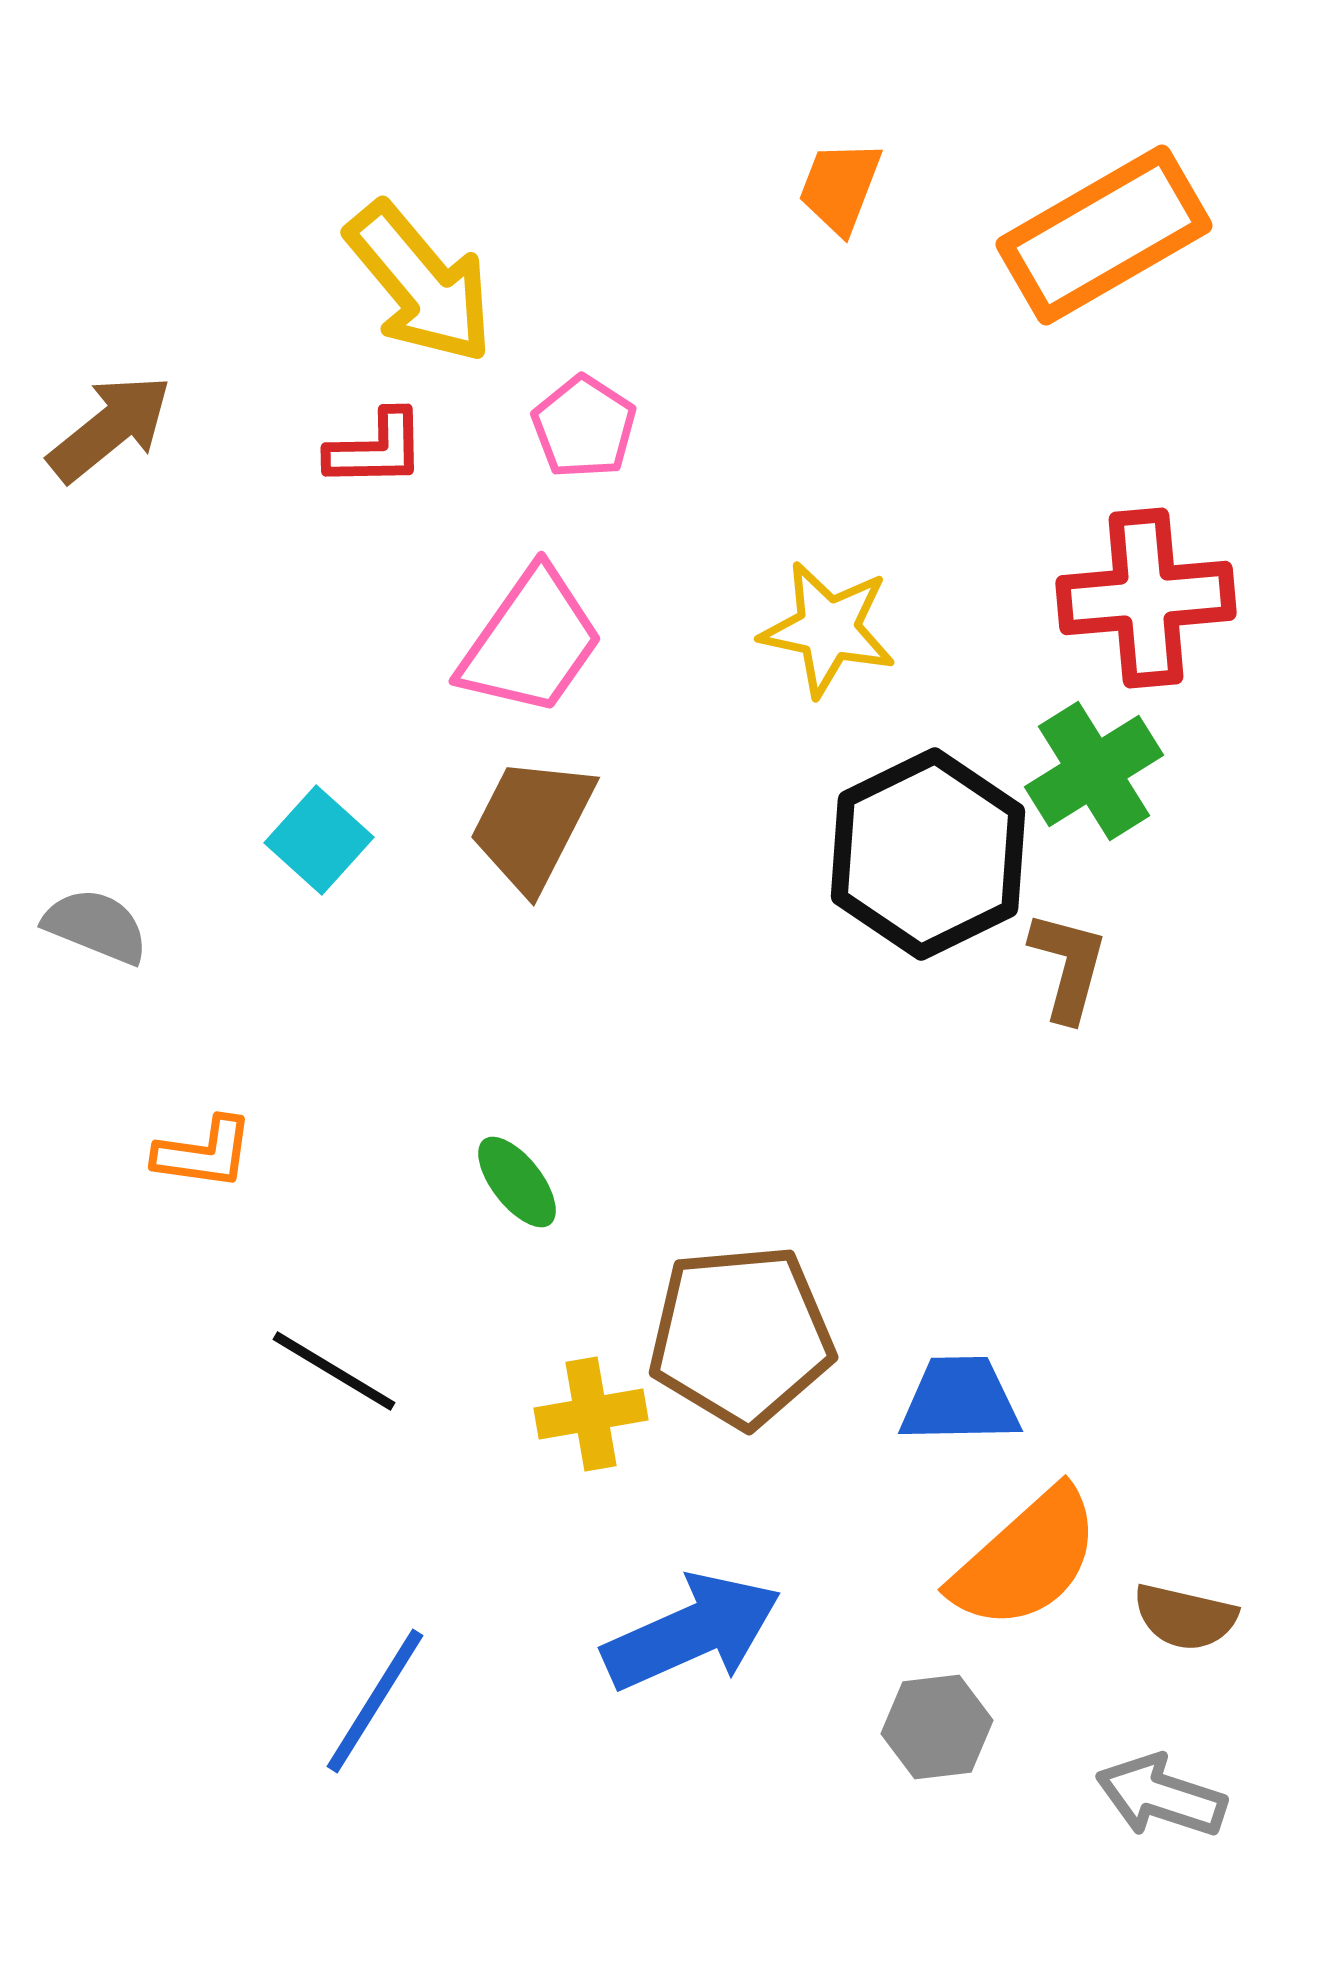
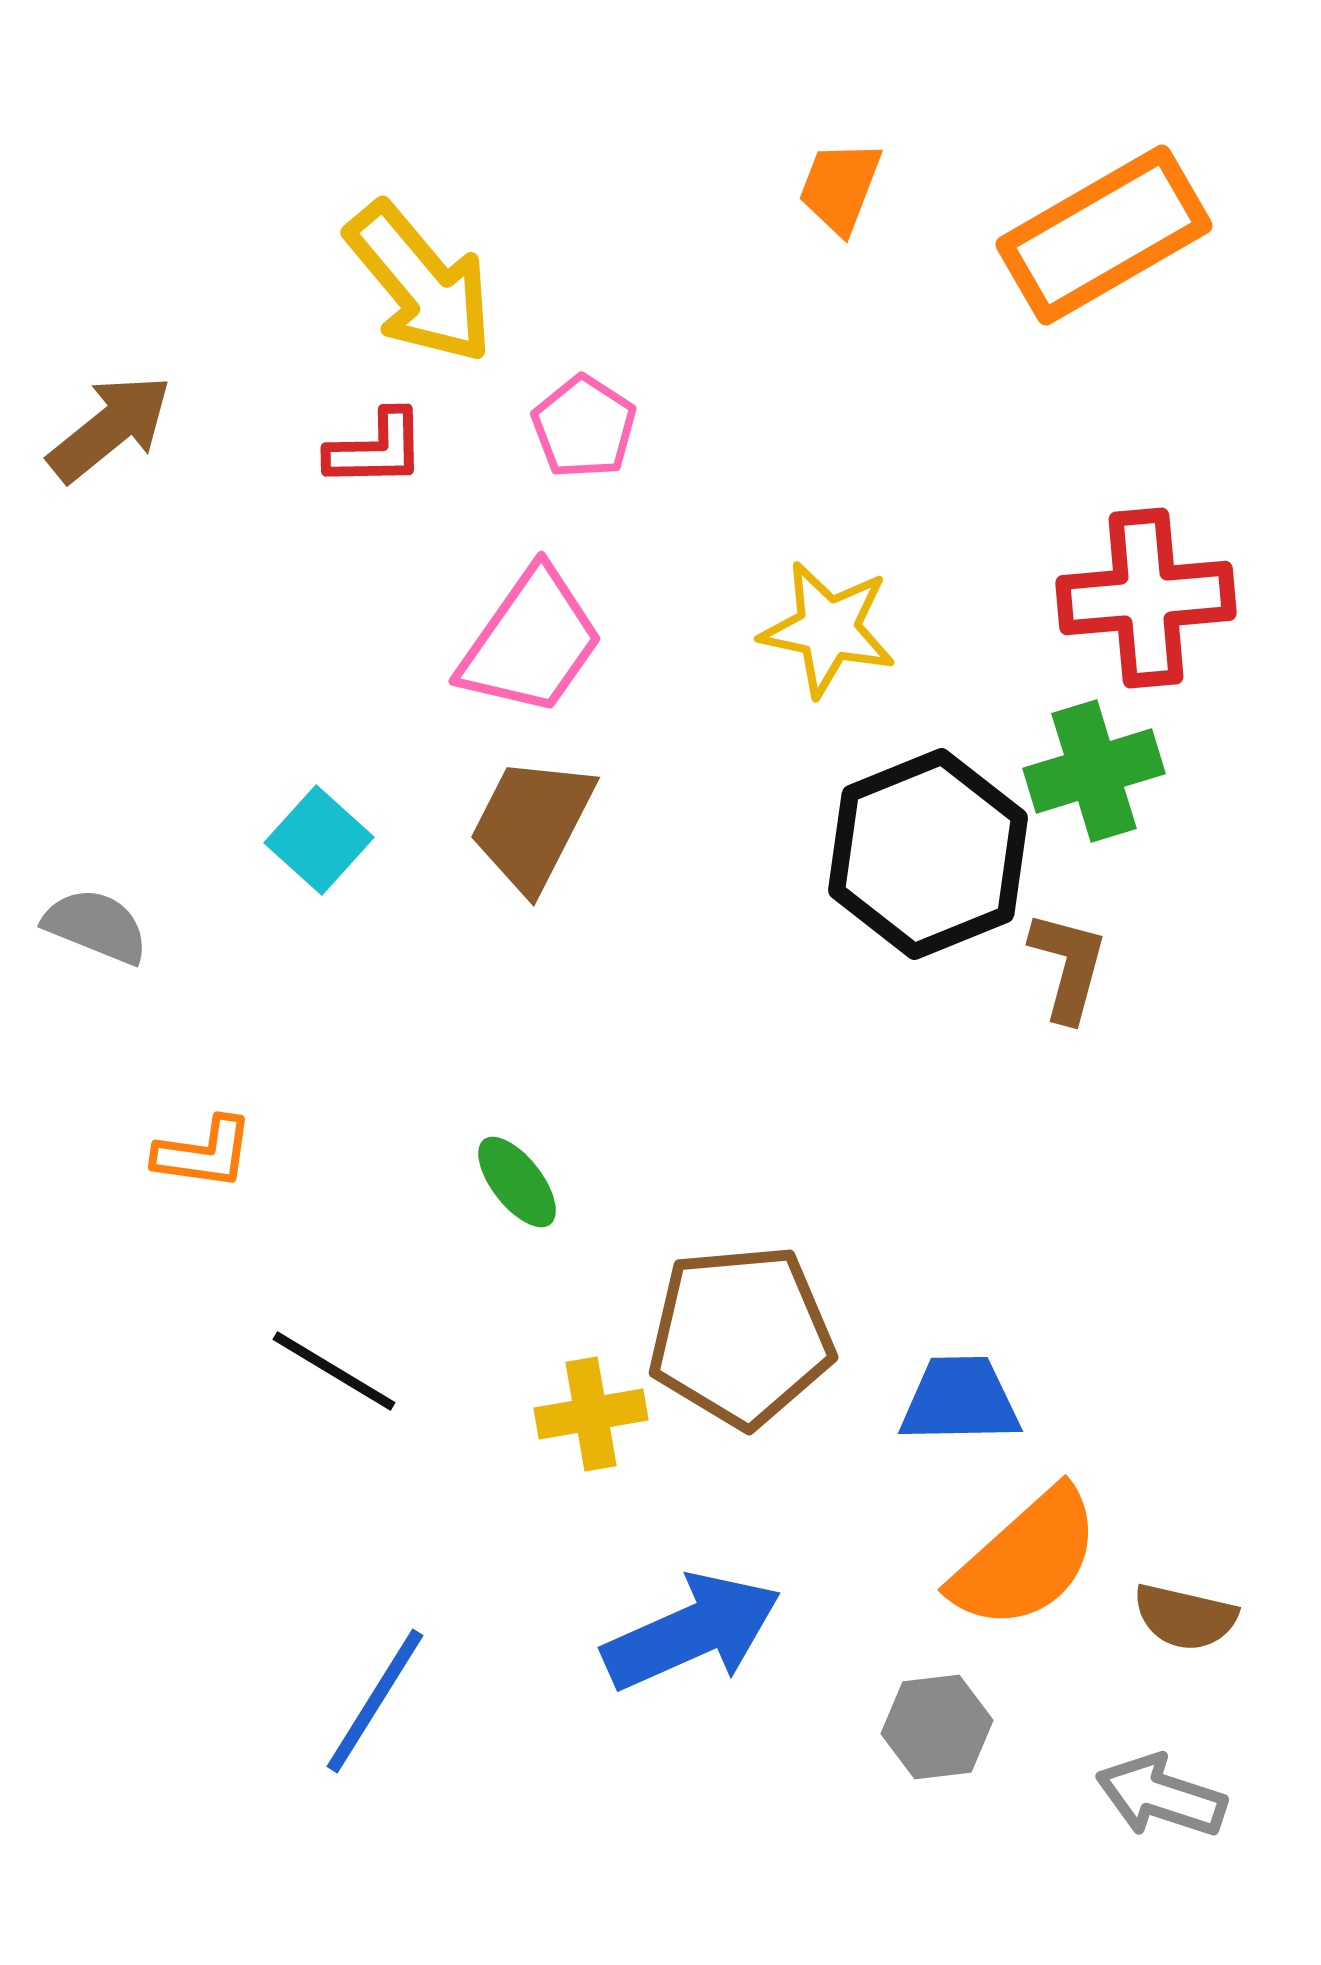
green cross: rotated 15 degrees clockwise
black hexagon: rotated 4 degrees clockwise
